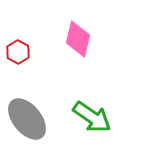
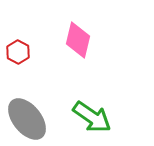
pink diamond: moved 1 px down
